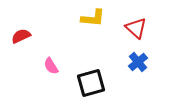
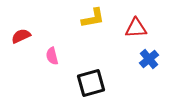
yellow L-shape: rotated 15 degrees counterclockwise
red triangle: rotated 45 degrees counterclockwise
blue cross: moved 11 px right, 3 px up
pink semicircle: moved 1 px right, 10 px up; rotated 18 degrees clockwise
